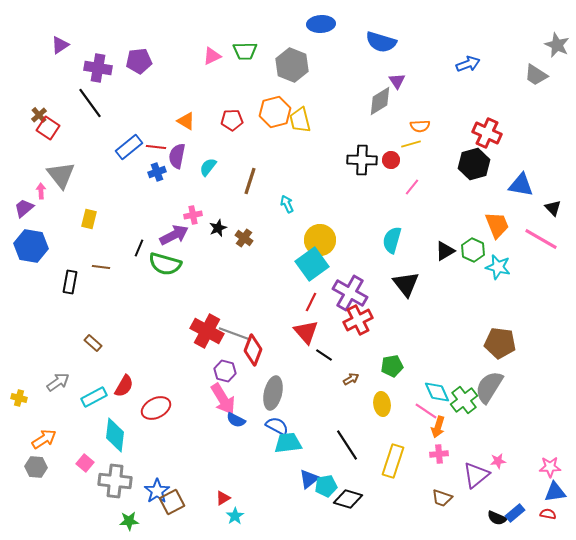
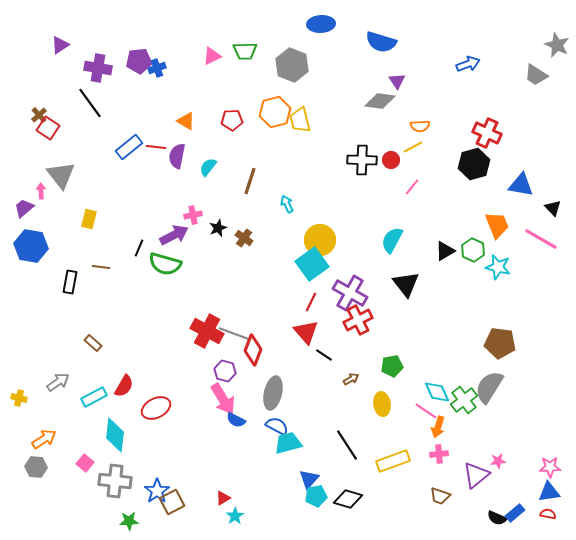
gray diamond at (380, 101): rotated 40 degrees clockwise
yellow line at (411, 144): moved 2 px right, 3 px down; rotated 12 degrees counterclockwise
blue cross at (157, 172): moved 104 px up
cyan semicircle at (392, 240): rotated 12 degrees clockwise
cyan trapezoid at (288, 443): rotated 8 degrees counterclockwise
yellow rectangle at (393, 461): rotated 52 degrees clockwise
blue triangle at (309, 479): rotated 10 degrees counterclockwise
cyan pentagon at (326, 486): moved 10 px left, 10 px down
blue triangle at (555, 492): moved 6 px left
brown trapezoid at (442, 498): moved 2 px left, 2 px up
